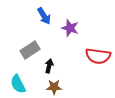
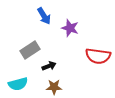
black arrow: rotated 56 degrees clockwise
cyan semicircle: rotated 78 degrees counterclockwise
